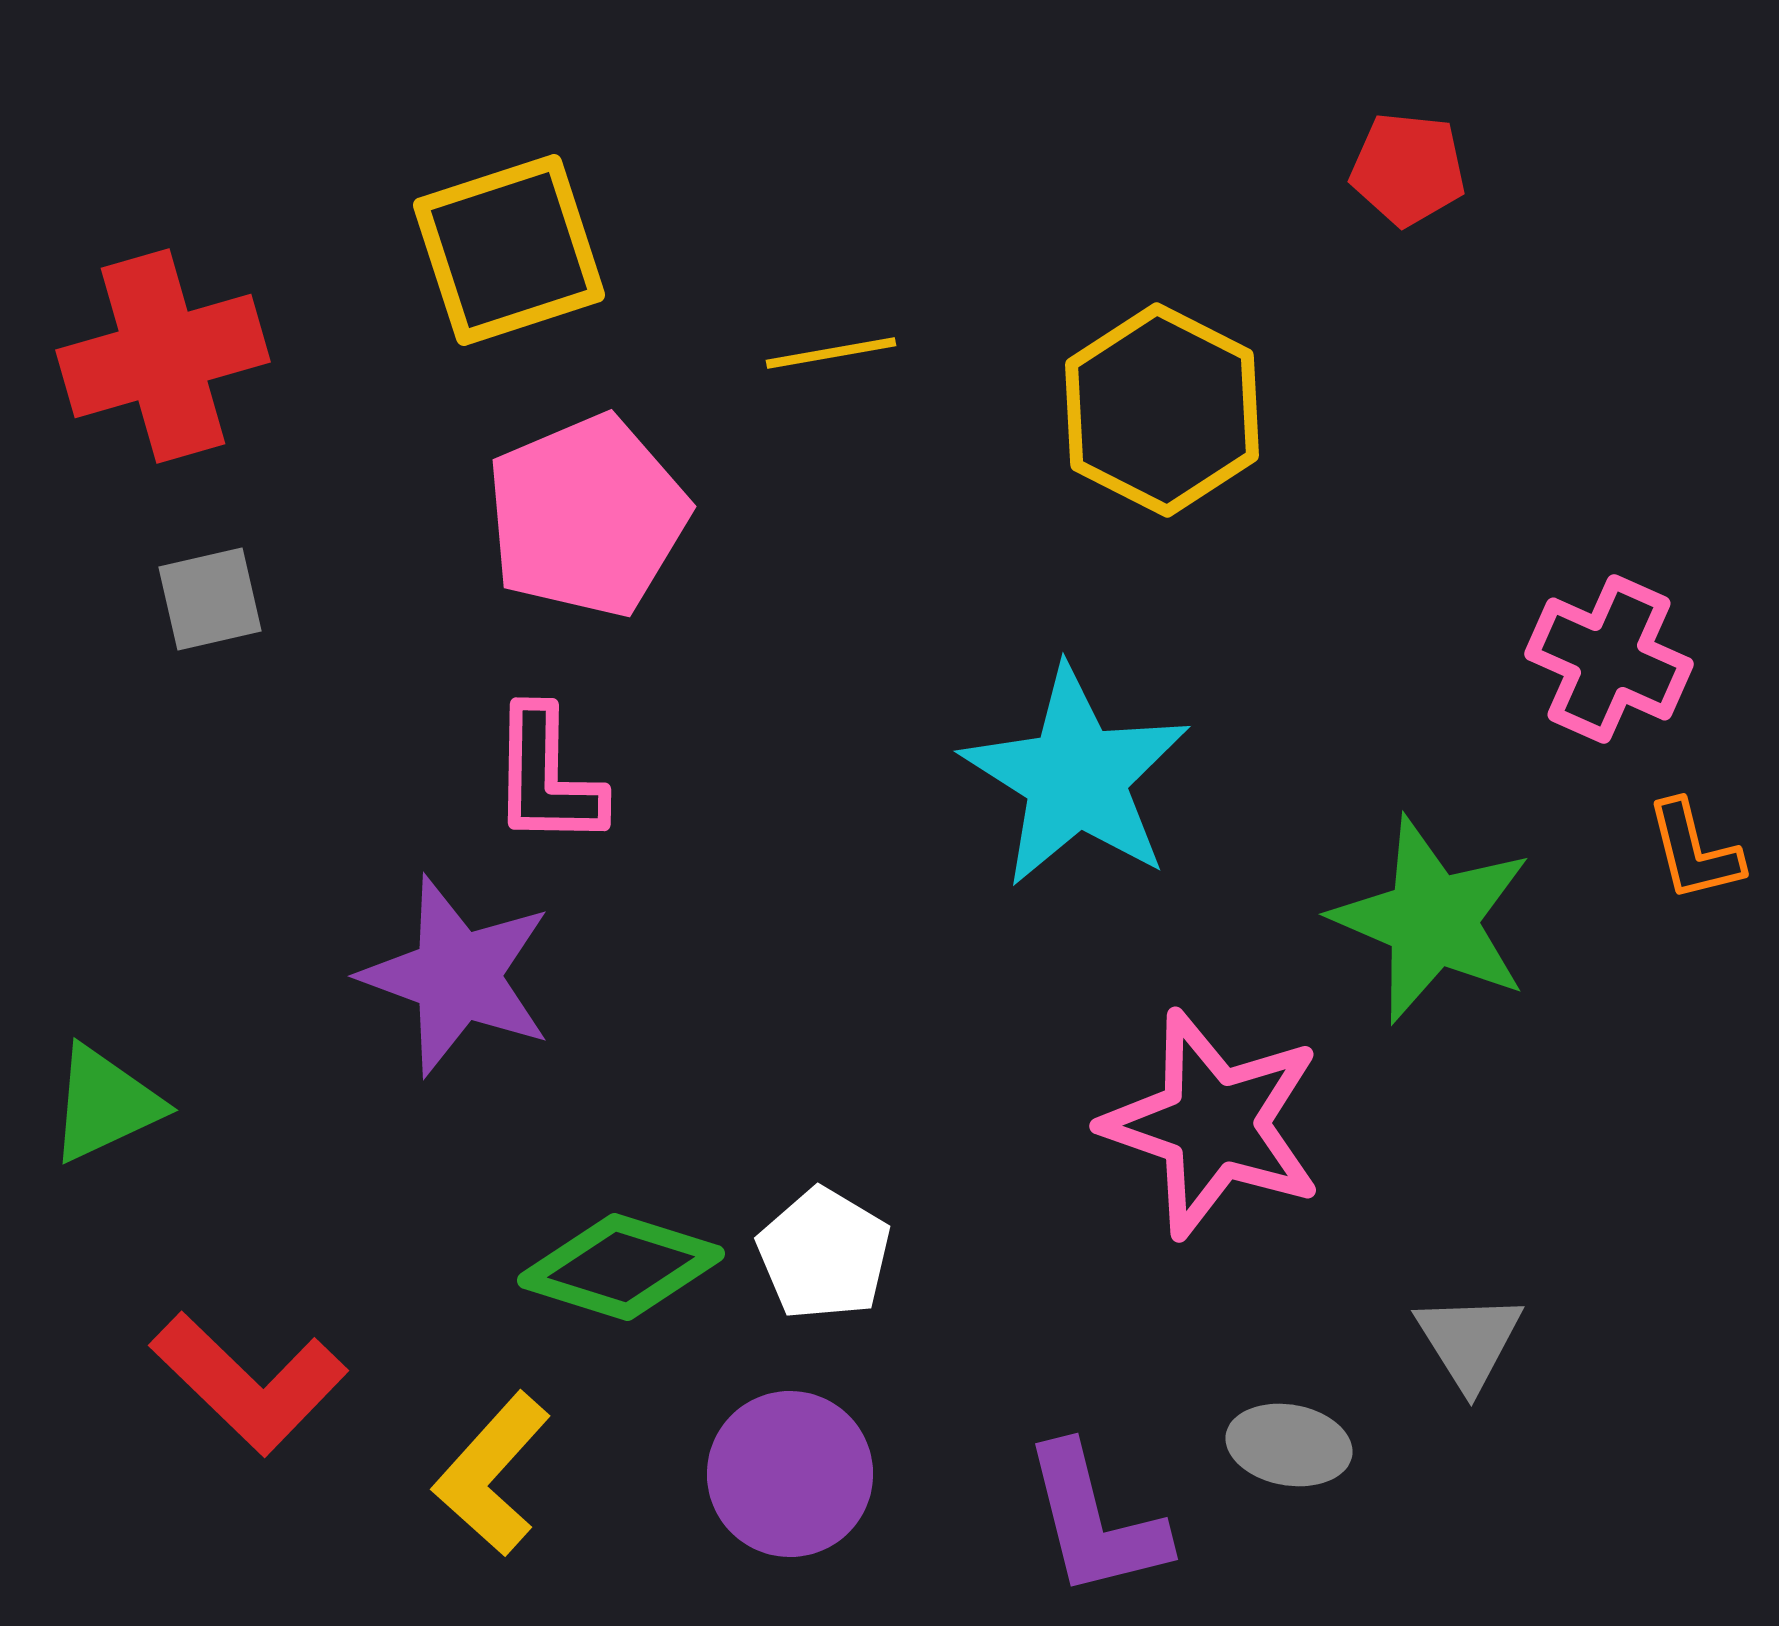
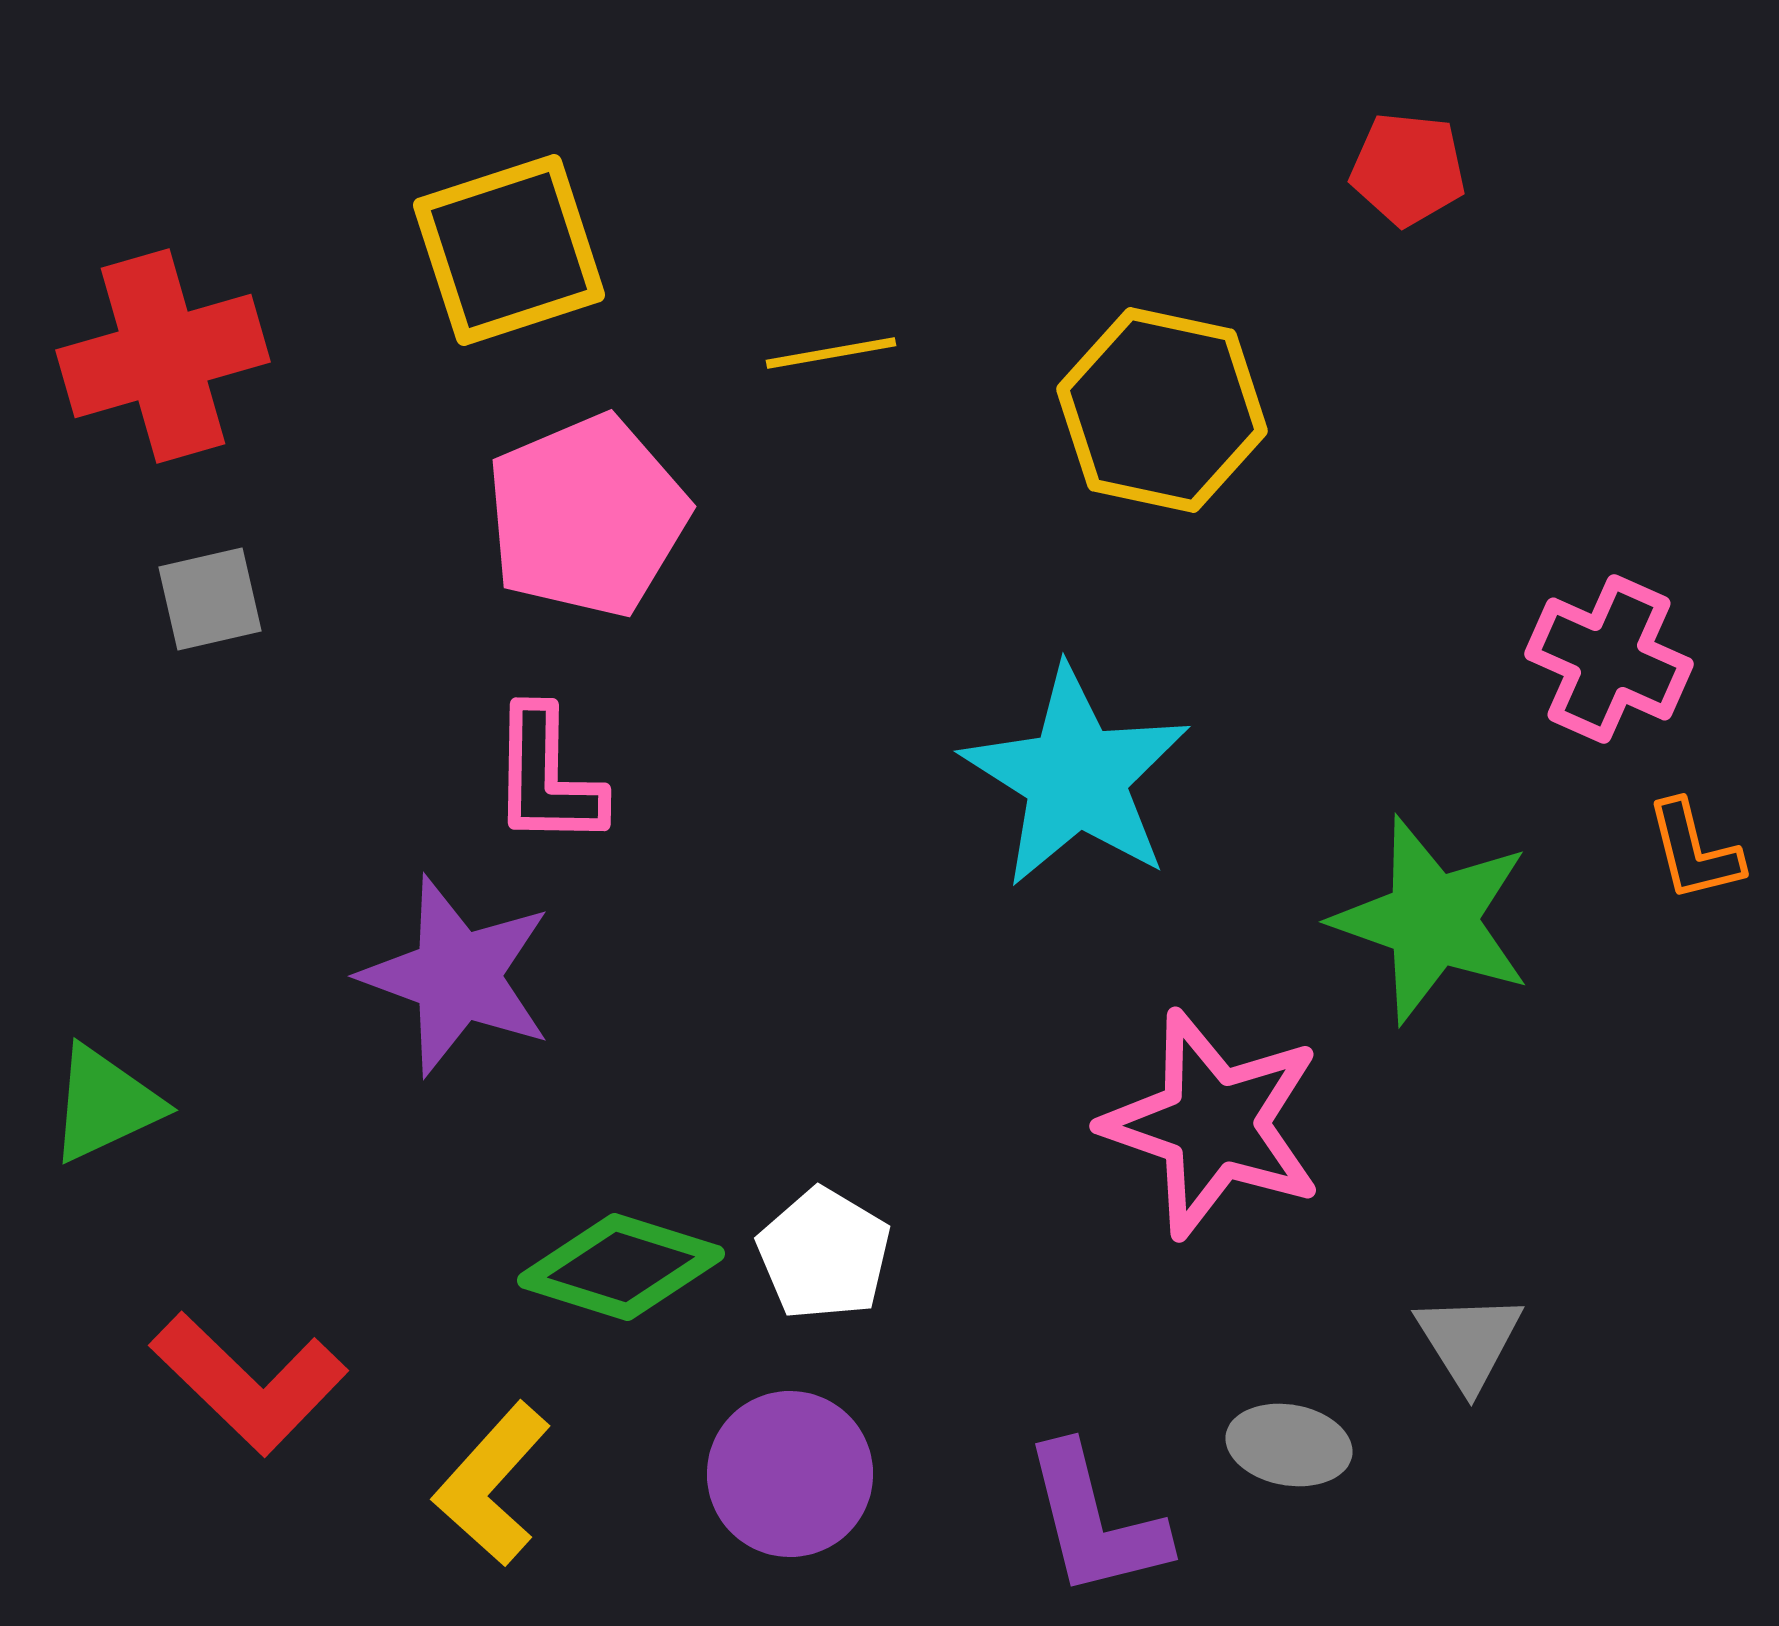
yellow hexagon: rotated 15 degrees counterclockwise
green star: rotated 4 degrees counterclockwise
yellow L-shape: moved 10 px down
